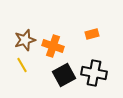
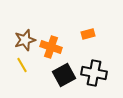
orange rectangle: moved 4 px left
orange cross: moved 2 px left, 1 px down
